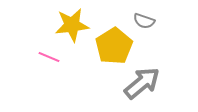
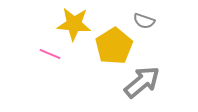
yellow star: moved 2 px right, 1 px up; rotated 12 degrees clockwise
pink line: moved 1 px right, 3 px up
gray arrow: moved 1 px up
